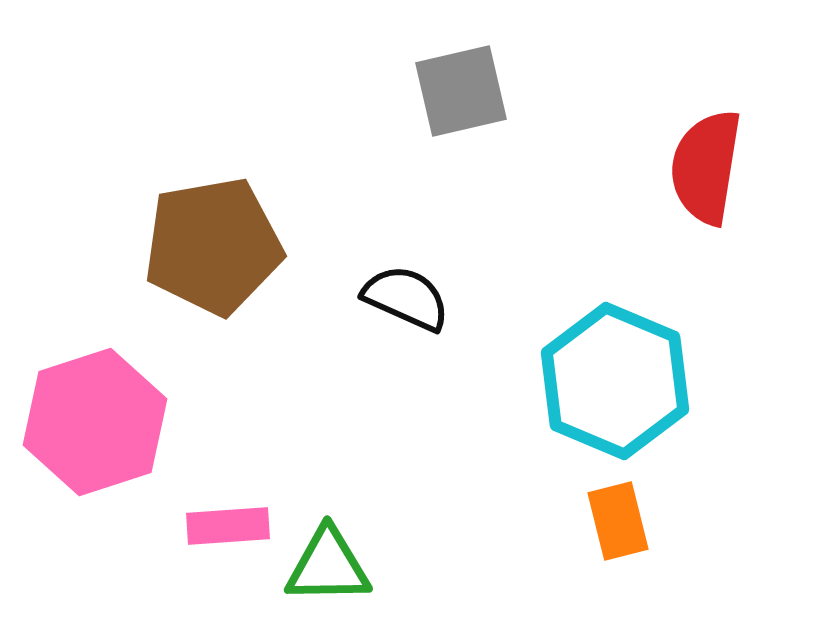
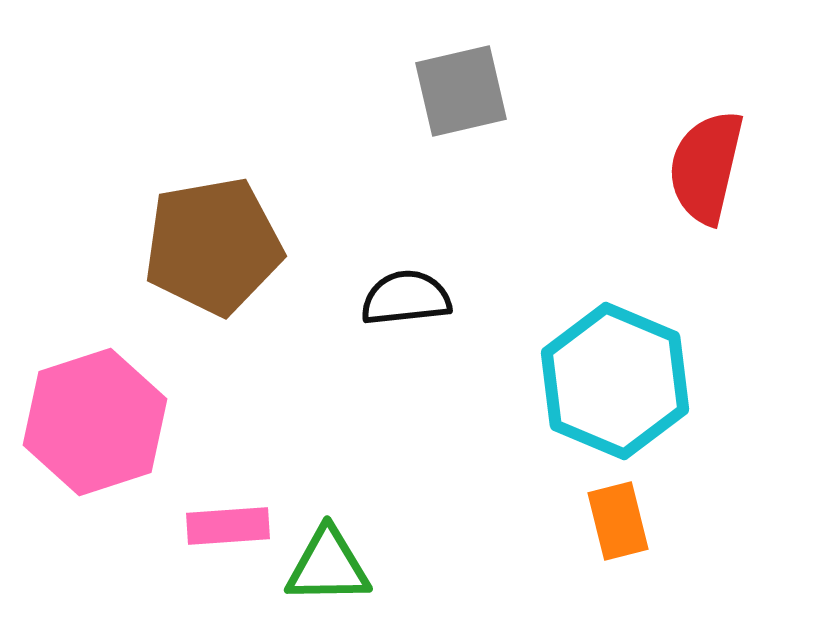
red semicircle: rotated 4 degrees clockwise
black semicircle: rotated 30 degrees counterclockwise
